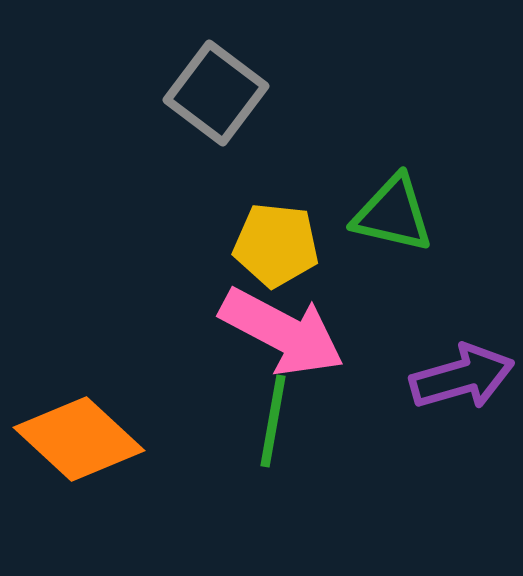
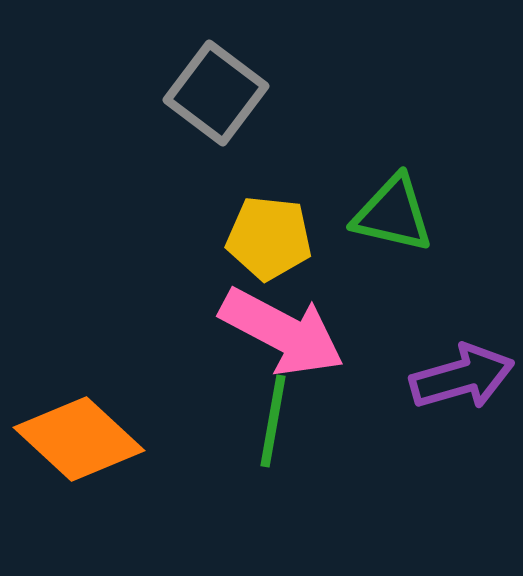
yellow pentagon: moved 7 px left, 7 px up
